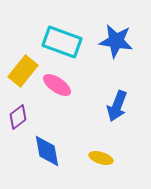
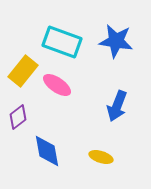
yellow ellipse: moved 1 px up
